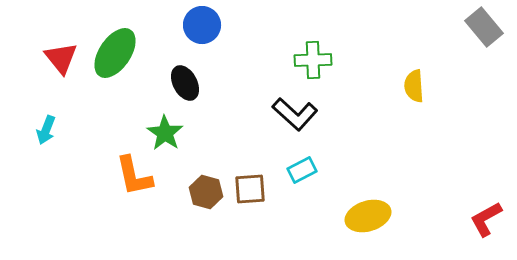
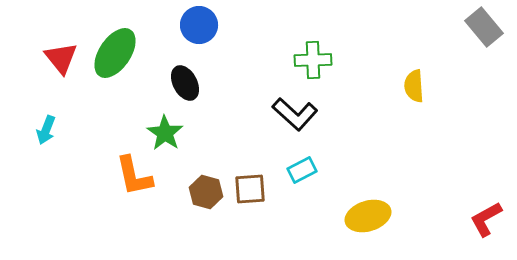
blue circle: moved 3 px left
